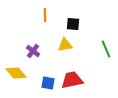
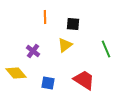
orange line: moved 2 px down
yellow triangle: rotated 28 degrees counterclockwise
red trapezoid: moved 12 px right; rotated 45 degrees clockwise
